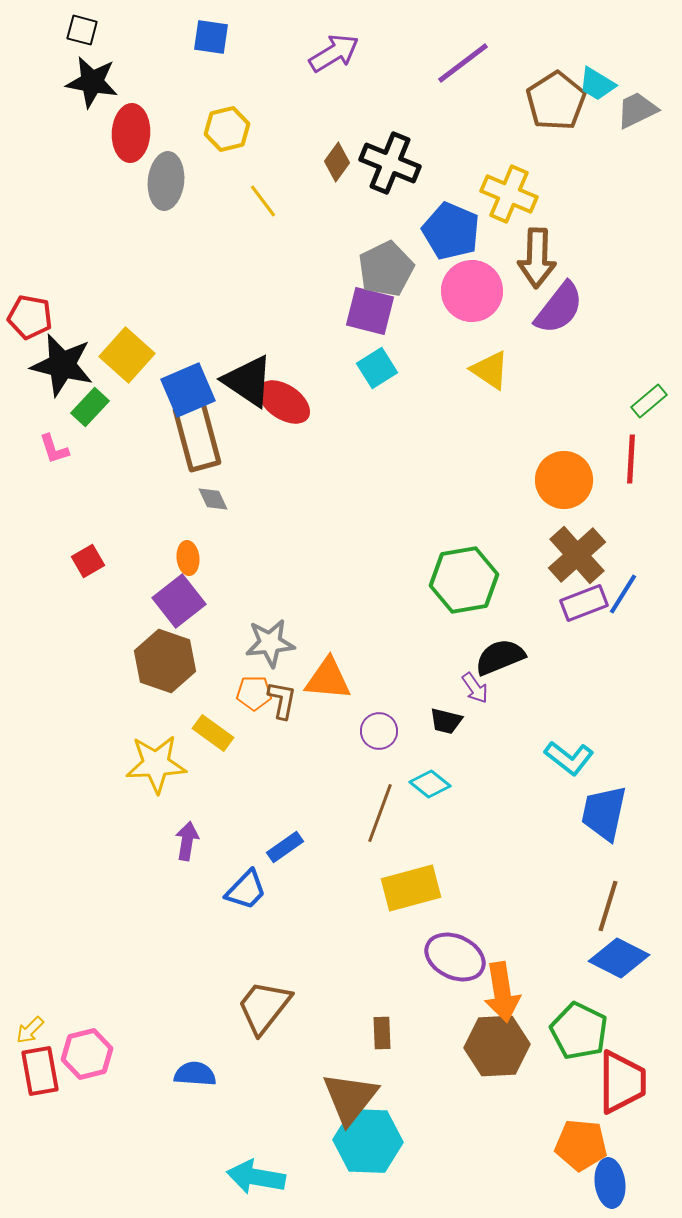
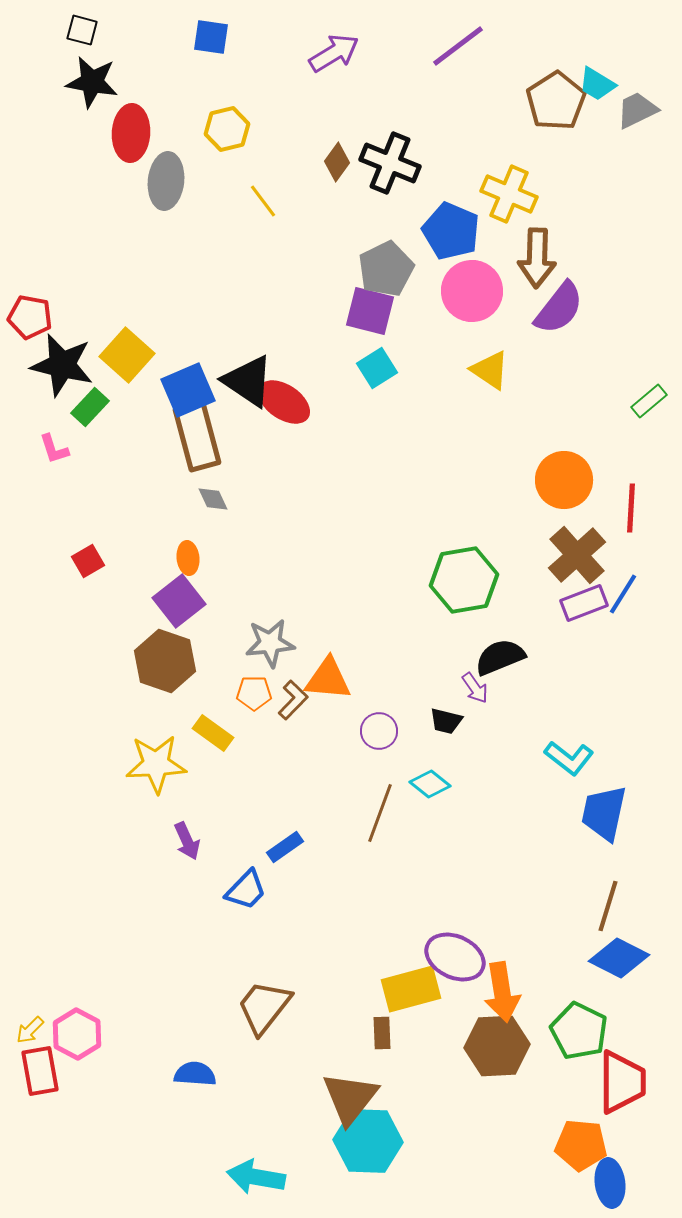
purple line at (463, 63): moved 5 px left, 17 px up
red line at (631, 459): moved 49 px down
brown L-shape at (282, 700): moved 11 px right; rotated 33 degrees clockwise
purple arrow at (187, 841): rotated 147 degrees clockwise
yellow rectangle at (411, 888): moved 101 px down
pink hexagon at (87, 1054): moved 10 px left, 20 px up; rotated 18 degrees counterclockwise
